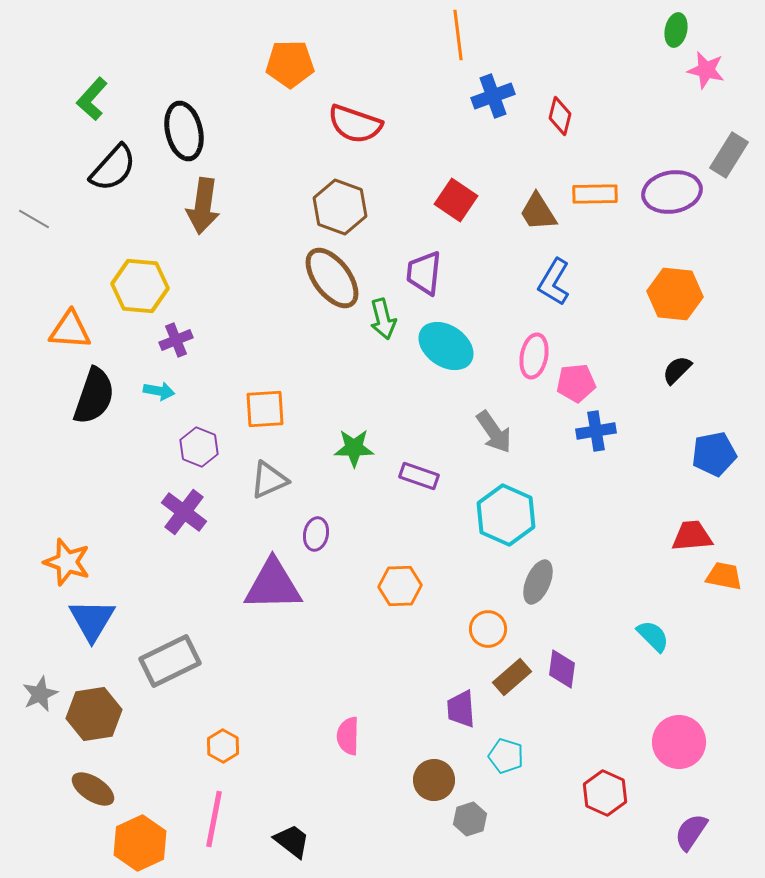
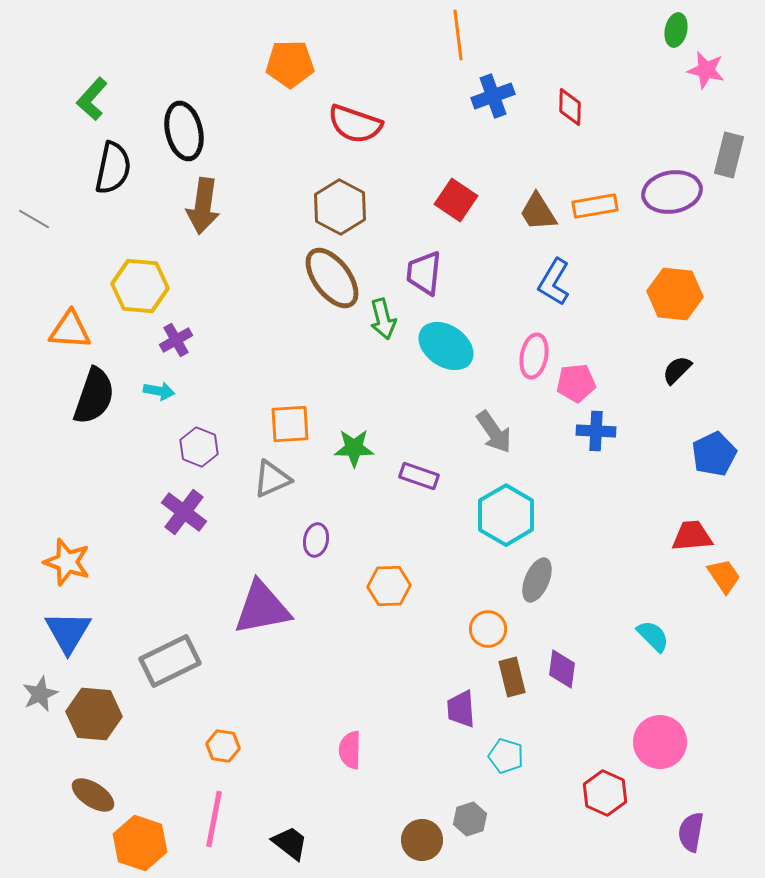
red diamond at (560, 116): moved 10 px right, 9 px up; rotated 12 degrees counterclockwise
gray rectangle at (729, 155): rotated 18 degrees counterclockwise
black semicircle at (113, 168): rotated 30 degrees counterclockwise
orange rectangle at (595, 194): moved 12 px down; rotated 9 degrees counterclockwise
brown hexagon at (340, 207): rotated 8 degrees clockwise
purple cross at (176, 340): rotated 8 degrees counterclockwise
orange square at (265, 409): moved 25 px right, 15 px down
blue cross at (596, 431): rotated 12 degrees clockwise
blue pentagon at (714, 454): rotated 15 degrees counterclockwise
gray triangle at (269, 480): moved 3 px right, 1 px up
cyan hexagon at (506, 515): rotated 6 degrees clockwise
purple ellipse at (316, 534): moved 6 px down
orange trapezoid at (724, 576): rotated 45 degrees clockwise
gray ellipse at (538, 582): moved 1 px left, 2 px up
purple triangle at (273, 585): moved 11 px left, 23 px down; rotated 10 degrees counterclockwise
orange hexagon at (400, 586): moved 11 px left
blue triangle at (92, 620): moved 24 px left, 12 px down
brown rectangle at (512, 677): rotated 63 degrees counterclockwise
brown hexagon at (94, 714): rotated 14 degrees clockwise
pink semicircle at (348, 736): moved 2 px right, 14 px down
pink circle at (679, 742): moved 19 px left
orange hexagon at (223, 746): rotated 20 degrees counterclockwise
brown circle at (434, 780): moved 12 px left, 60 px down
brown ellipse at (93, 789): moved 6 px down
purple semicircle at (691, 832): rotated 24 degrees counterclockwise
black trapezoid at (292, 841): moved 2 px left, 2 px down
orange hexagon at (140, 843): rotated 16 degrees counterclockwise
